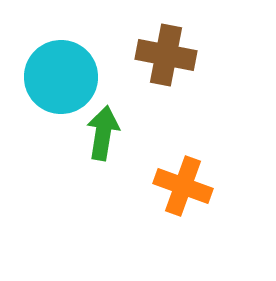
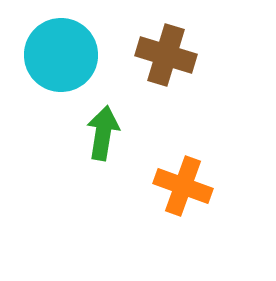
brown cross: rotated 6 degrees clockwise
cyan circle: moved 22 px up
